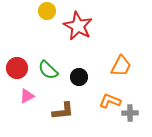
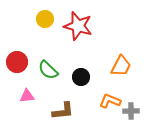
yellow circle: moved 2 px left, 8 px down
red star: rotated 12 degrees counterclockwise
red circle: moved 6 px up
black circle: moved 2 px right
pink triangle: rotated 21 degrees clockwise
gray cross: moved 1 px right, 2 px up
